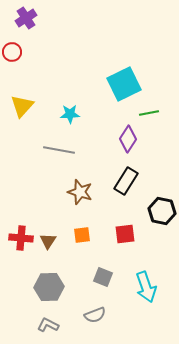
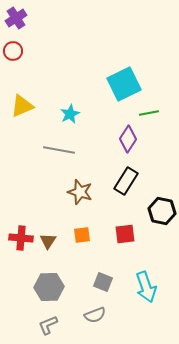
purple cross: moved 10 px left
red circle: moved 1 px right, 1 px up
yellow triangle: rotated 25 degrees clockwise
cyan star: rotated 24 degrees counterclockwise
gray square: moved 5 px down
gray L-shape: rotated 50 degrees counterclockwise
